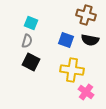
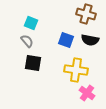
brown cross: moved 1 px up
gray semicircle: rotated 56 degrees counterclockwise
black square: moved 2 px right, 1 px down; rotated 18 degrees counterclockwise
yellow cross: moved 4 px right
pink cross: moved 1 px right, 1 px down
